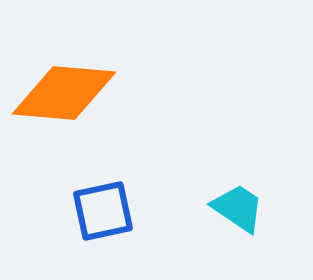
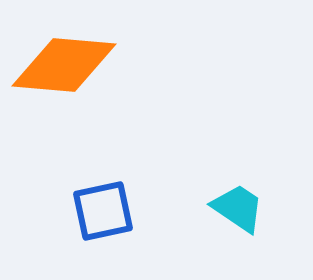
orange diamond: moved 28 px up
